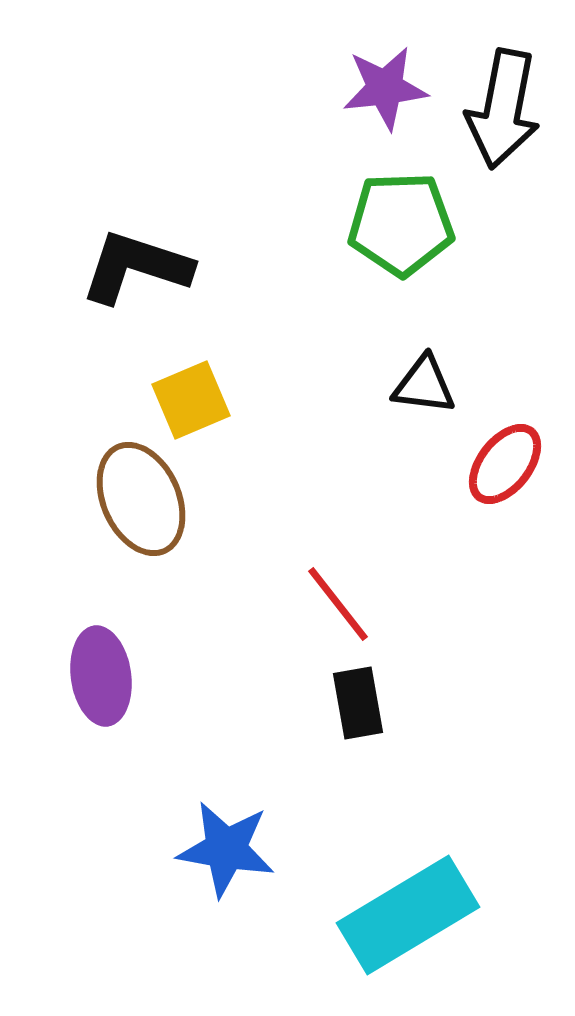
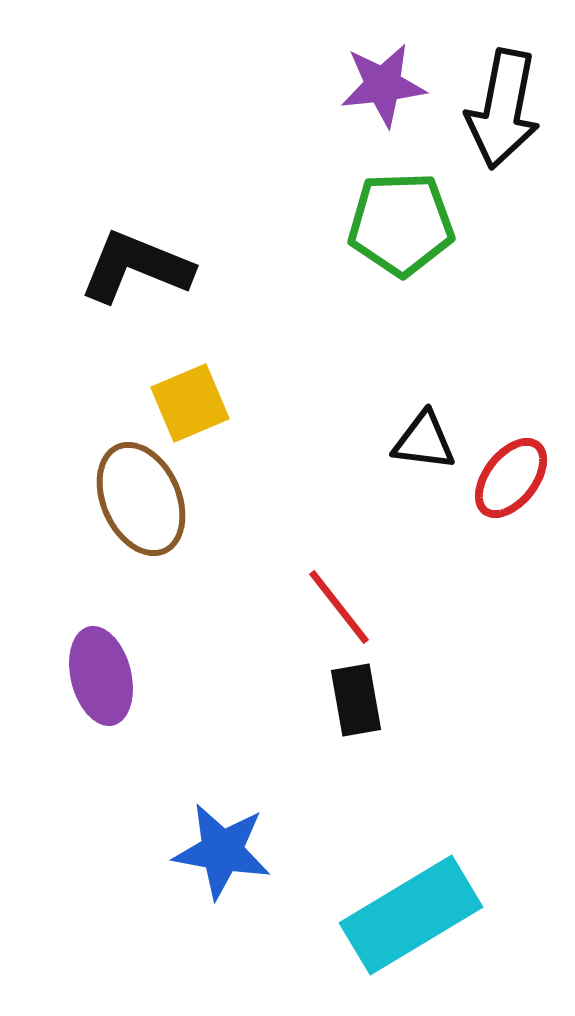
purple star: moved 2 px left, 3 px up
black L-shape: rotated 4 degrees clockwise
black triangle: moved 56 px down
yellow square: moved 1 px left, 3 px down
red ellipse: moved 6 px right, 14 px down
red line: moved 1 px right, 3 px down
purple ellipse: rotated 6 degrees counterclockwise
black rectangle: moved 2 px left, 3 px up
blue star: moved 4 px left, 2 px down
cyan rectangle: moved 3 px right
